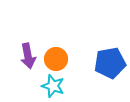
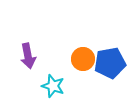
orange circle: moved 27 px right
